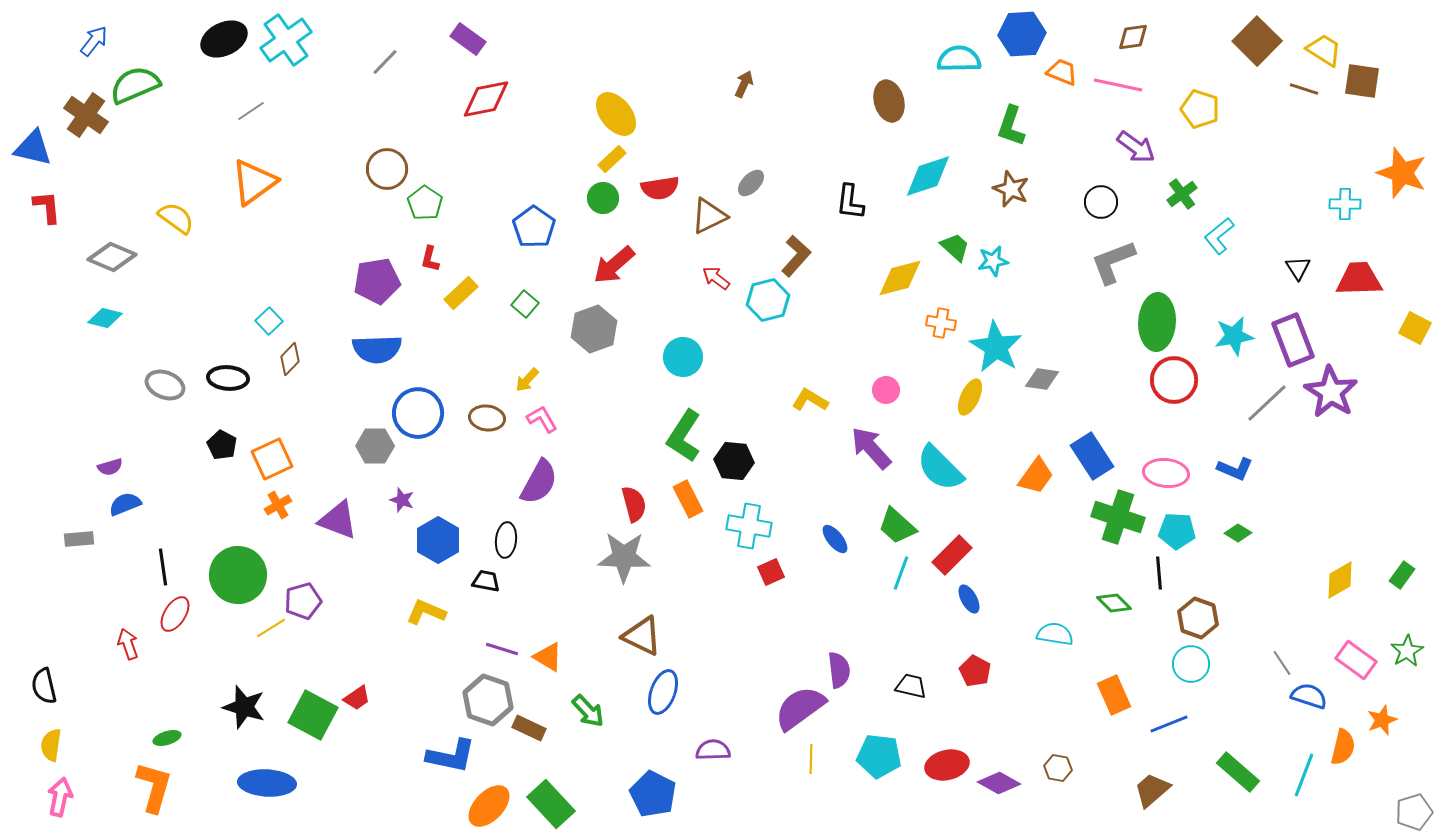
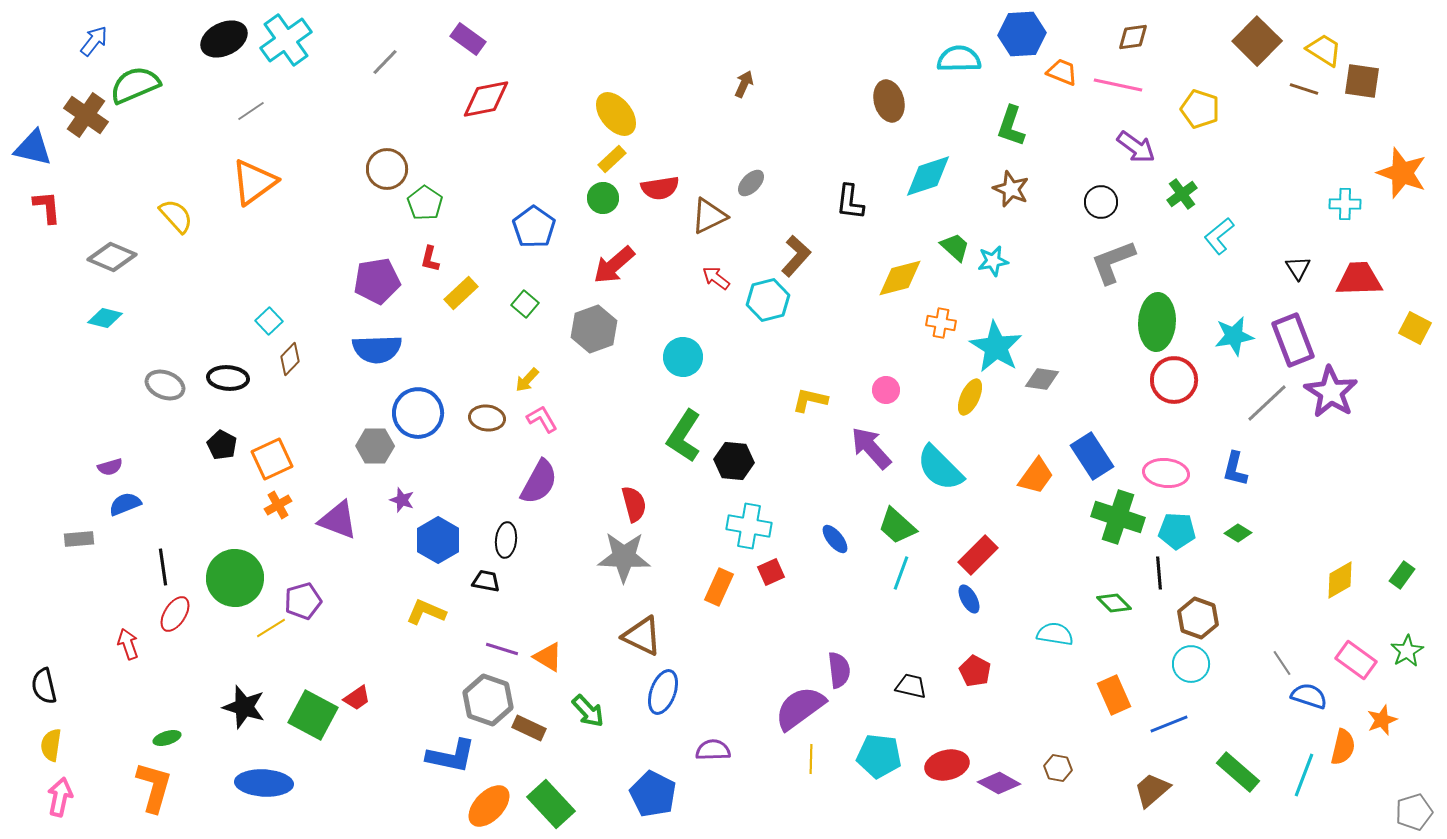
yellow semicircle at (176, 218): moved 2 px up; rotated 12 degrees clockwise
yellow L-shape at (810, 400): rotated 18 degrees counterclockwise
blue L-shape at (1235, 469): rotated 81 degrees clockwise
orange rectangle at (688, 499): moved 31 px right, 88 px down; rotated 51 degrees clockwise
red rectangle at (952, 555): moved 26 px right
green circle at (238, 575): moved 3 px left, 3 px down
blue ellipse at (267, 783): moved 3 px left
